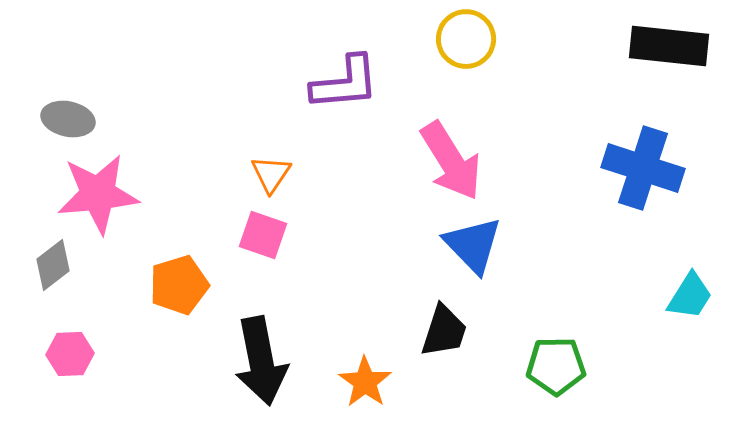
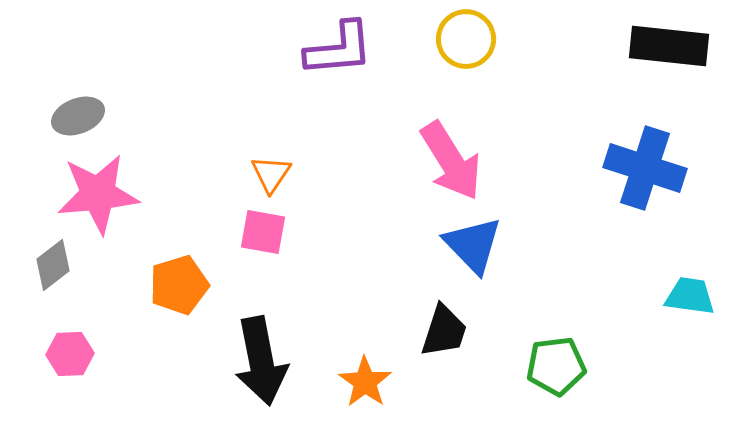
purple L-shape: moved 6 px left, 34 px up
gray ellipse: moved 10 px right, 3 px up; rotated 33 degrees counterclockwise
blue cross: moved 2 px right
pink square: moved 3 px up; rotated 9 degrees counterclockwise
cyan trapezoid: rotated 114 degrees counterclockwise
green pentagon: rotated 6 degrees counterclockwise
